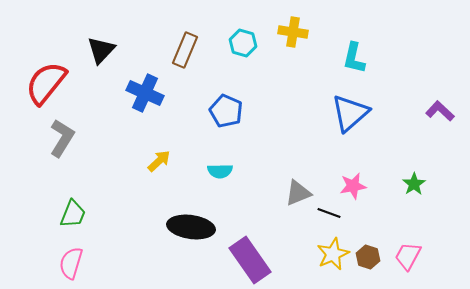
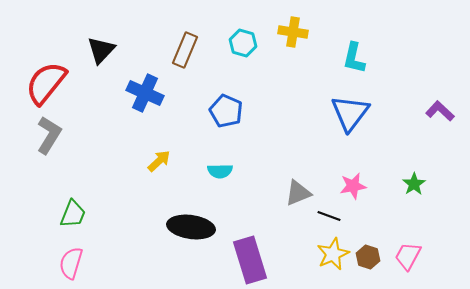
blue triangle: rotated 12 degrees counterclockwise
gray L-shape: moved 13 px left, 3 px up
black line: moved 3 px down
purple rectangle: rotated 18 degrees clockwise
